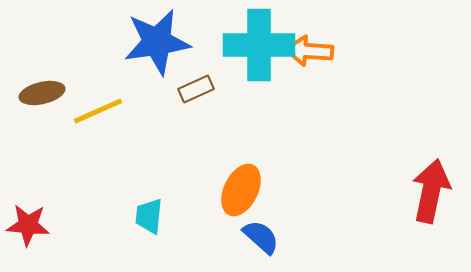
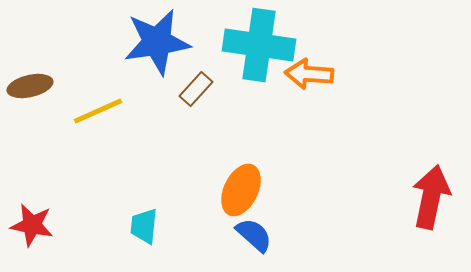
cyan cross: rotated 8 degrees clockwise
orange arrow: moved 23 px down
brown rectangle: rotated 24 degrees counterclockwise
brown ellipse: moved 12 px left, 7 px up
red arrow: moved 6 px down
cyan trapezoid: moved 5 px left, 10 px down
red star: moved 4 px right; rotated 6 degrees clockwise
blue semicircle: moved 7 px left, 2 px up
